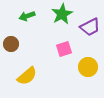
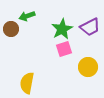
green star: moved 15 px down
brown circle: moved 15 px up
yellow semicircle: moved 7 px down; rotated 140 degrees clockwise
